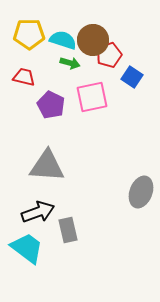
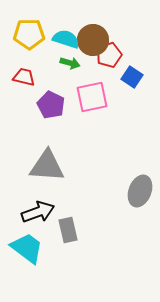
cyan semicircle: moved 3 px right, 1 px up
gray ellipse: moved 1 px left, 1 px up
